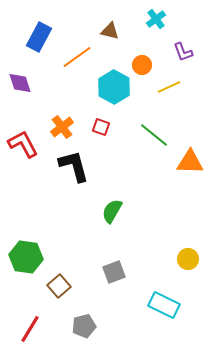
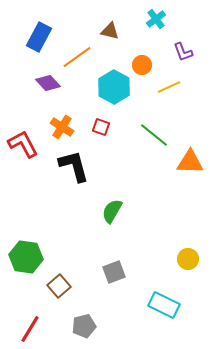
purple diamond: moved 28 px right; rotated 25 degrees counterclockwise
orange cross: rotated 20 degrees counterclockwise
